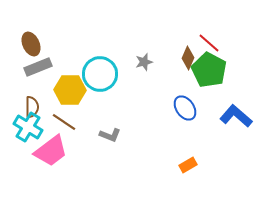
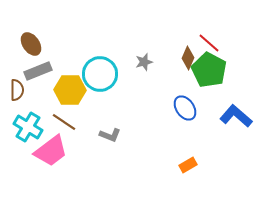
brown ellipse: rotated 10 degrees counterclockwise
gray rectangle: moved 4 px down
brown semicircle: moved 15 px left, 17 px up
